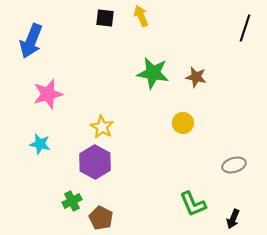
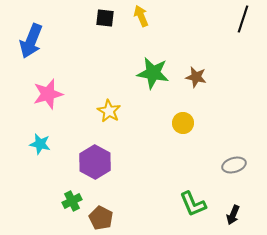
black line: moved 2 px left, 9 px up
yellow star: moved 7 px right, 16 px up
black arrow: moved 4 px up
